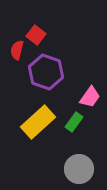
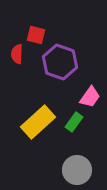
red square: rotated 24 degrees counterclockwise
red semicircle: moved 4 px down; rotated 12 degrees counterclockwise
purple hexagon: moved 14 px right, 10 px up
gray circle: moved 2 px left, 1 px down
